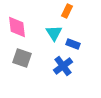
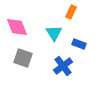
orange rectangle: moved 4 px right, 1 px down
pink diamond: rotated 15 degrees counterclockwise
blue rectangle: moved 6 px right
gray square: moved 1 px right
